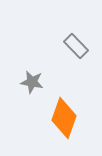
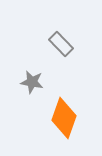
gray rectangle: moved 15 px left, 2 px up
